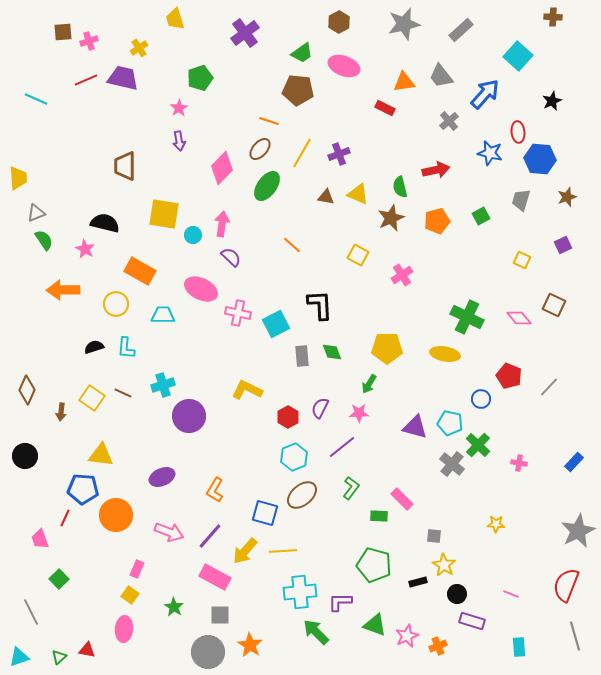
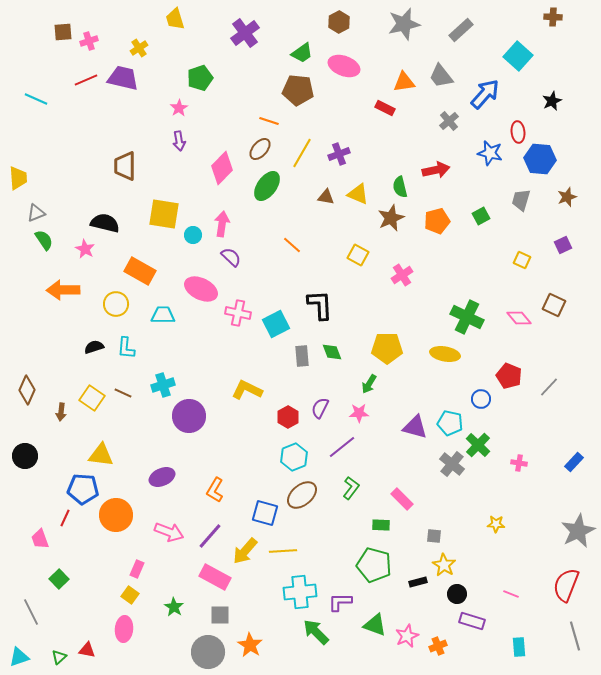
green rectangle at (379, 516): moved 2 px right, 9 px down
